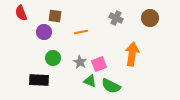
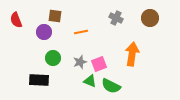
red semicircle: moved 5 px left, 7 px down
gray star: rotated 24 degrees clockwise
